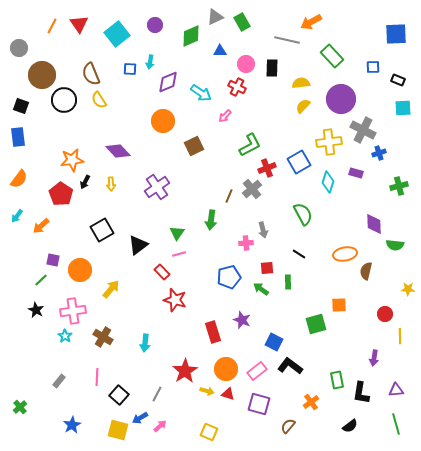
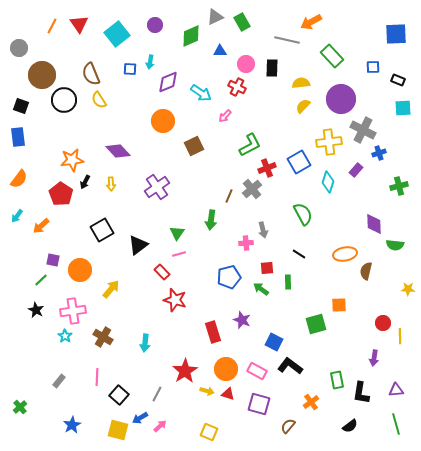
purple rectangle at (356, 173): moved 3 px up; rotated 64 degrees counterclockwise
red circle at (385, 314): moved 2 px left, 9 px down
pink rectangle at (257, 371): rotated 66 degrees clockwise
